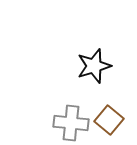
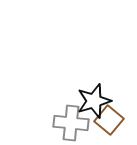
black star: moved 35 px down
